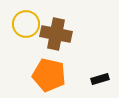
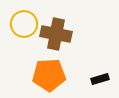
yellow circle: moved 2 px left
orange pentagon: rotated 16 degrees counterclockwise
